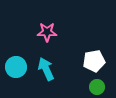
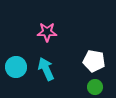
white pentagon: rotated 20 degrees clockwise
green circle: moved 2 px left
